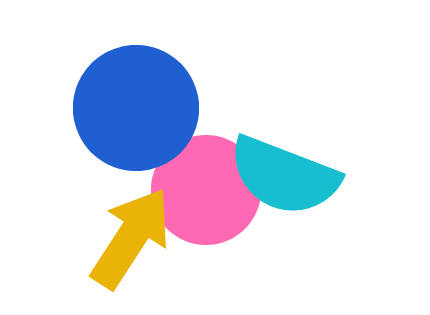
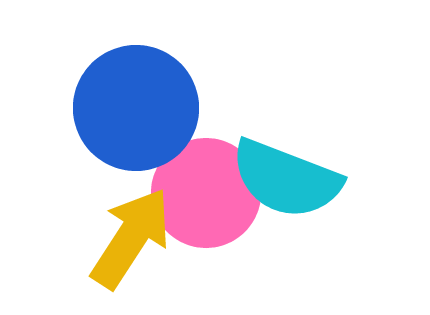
cyan semicircle: moved 2 px right, 3 px down
pink circle: moved 3 px down
